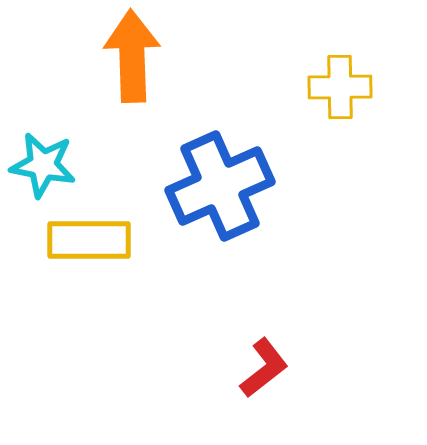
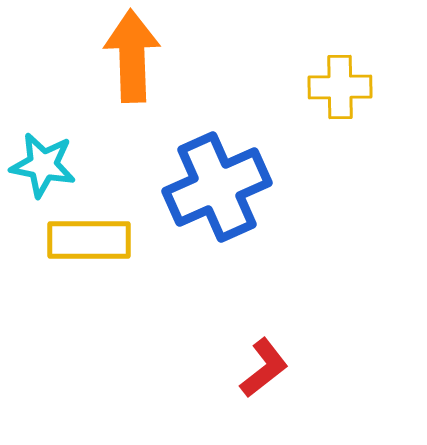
blue cross: moved 3 px left, 1 px down
